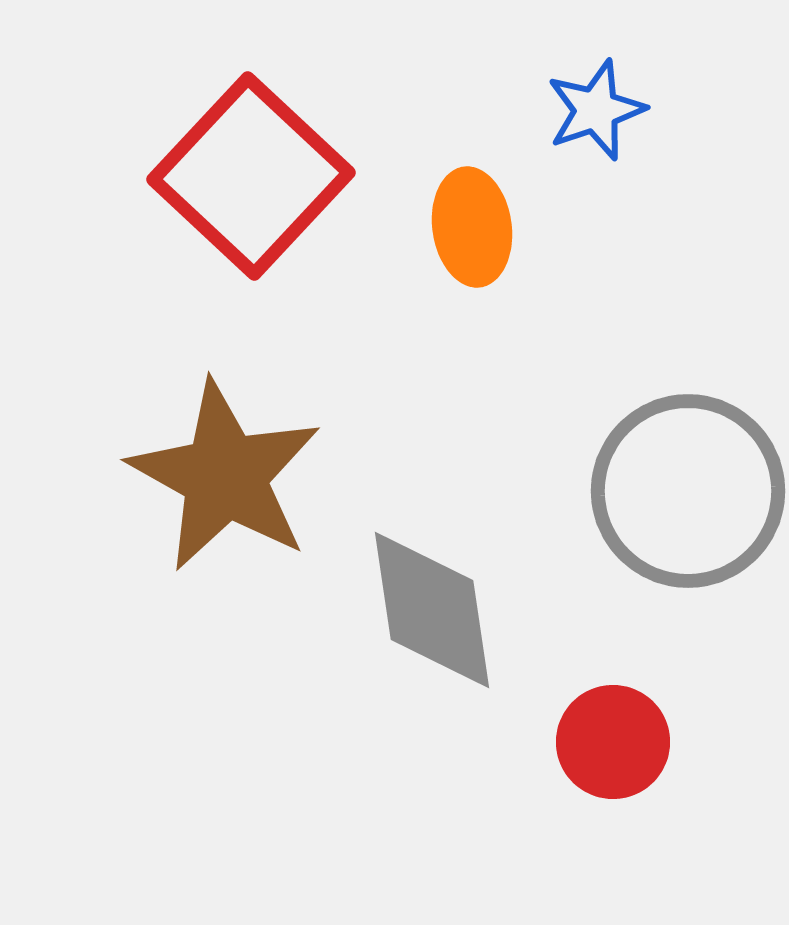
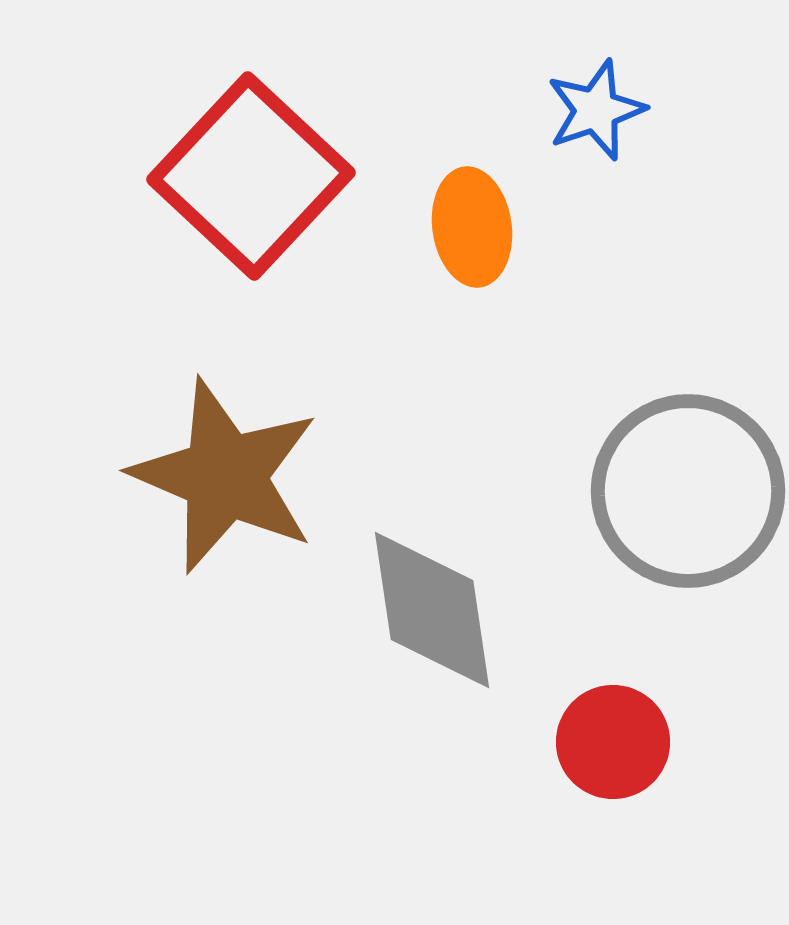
brown star: rotated 6 degrees counterclockwise
